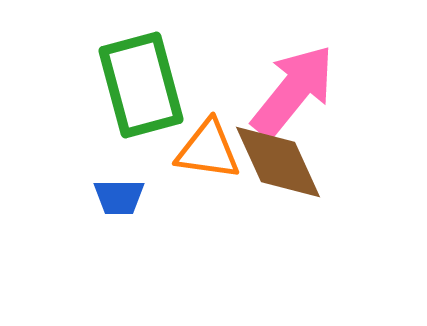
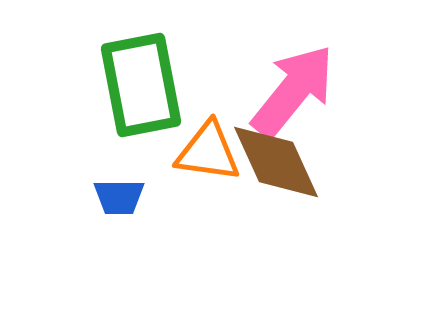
green rectangle: rotated 4 degrees clockwise
orange triangle: moved 2 px down
brown diamond: moved 2 px left
